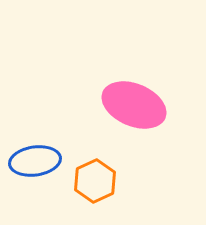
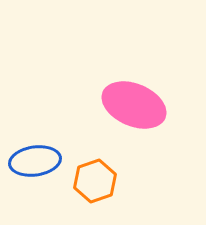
orange hexagon: rotated 6 degrees clockwise
